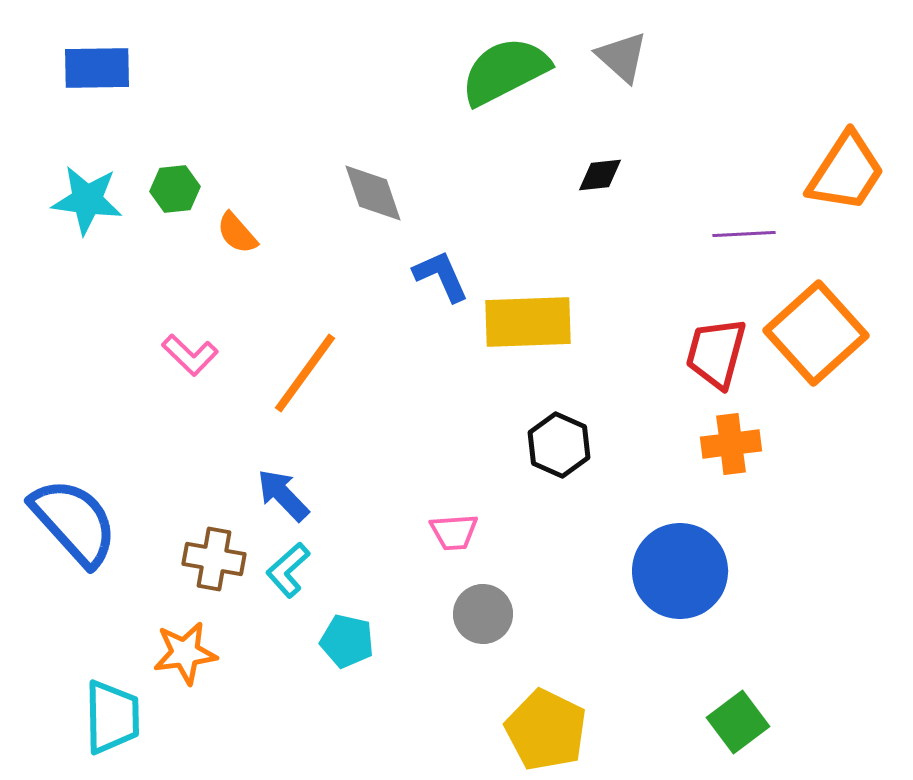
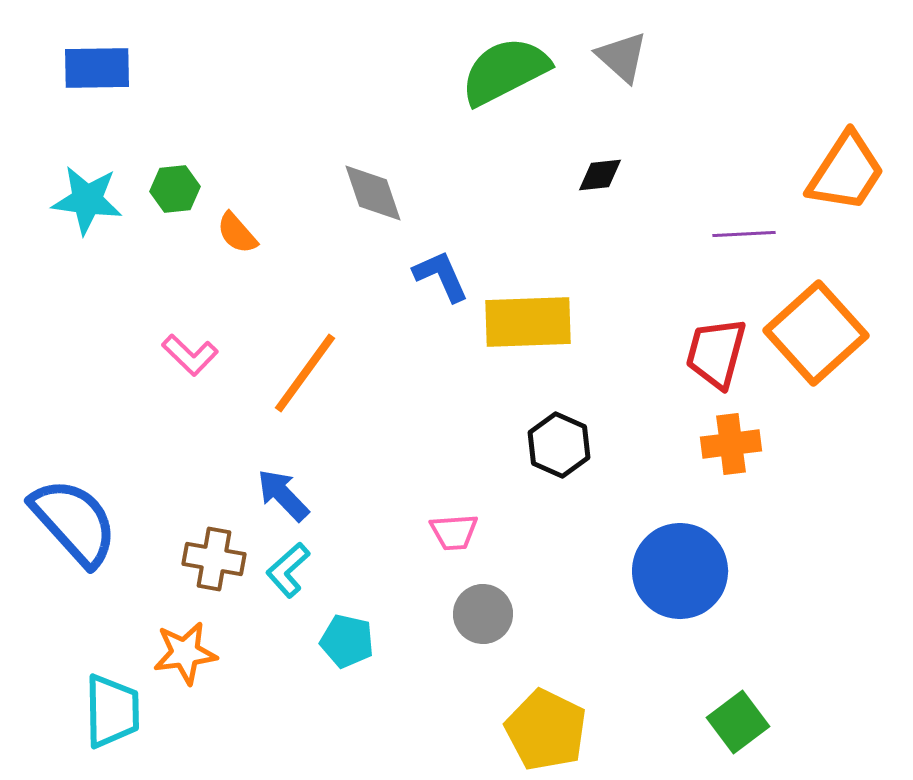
cyan trapezoid: moved 6 px up
